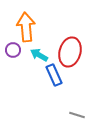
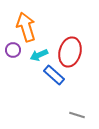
orange arrow: rotated 12 degrees counterclockwise
cyan arrow: rotated 54 degrees counterclockwise
blue rectangle: rotated 25 degrees counterclockwise
